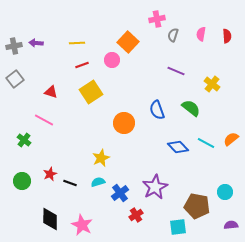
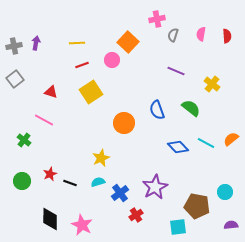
purple arrow: rotated 96 degrees clockwise
